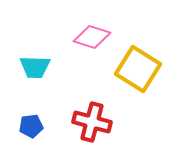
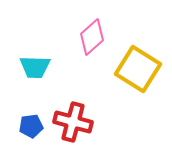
pink diamond: rotated 60 degrees counterclockwise
red cross: moved 19 px left
